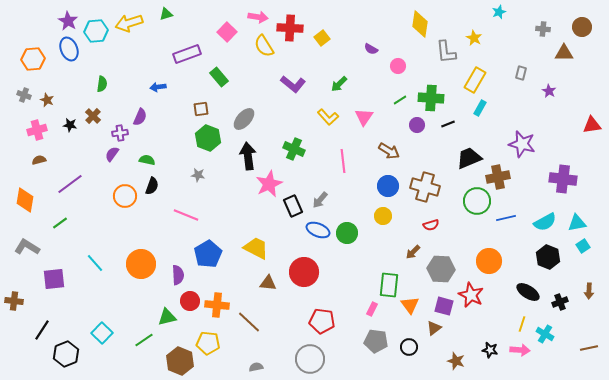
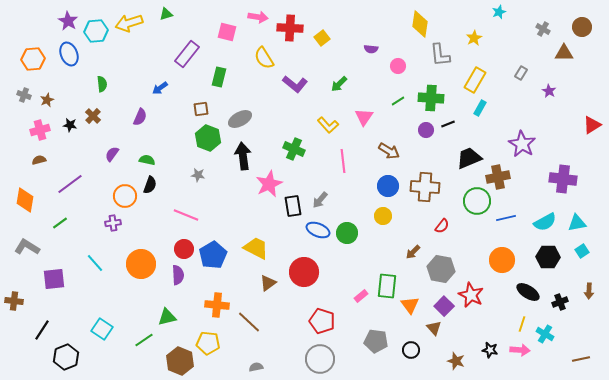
gray cross at (543, 29): rotated 24 degrees clockwise
pink square at (227, 32): rotated 30 degrees counterclockwise
yellow star at (474, 38): rotated 14 degrees clockwise
yellow semicircle at (264, 46): moved 12 px down
blue ellipse at (69, 49): moved 5 px down
purple semicircle at (371, 49): rotated 24 degrees counterclockwise
gray L-shape at (446, 52): moved 6 px left, 3 px down
purple rectangle at (187, 54): rotated 32 degrees counterclockwise
gray rectangle at (521, 73): rotated 16 degrees clockwise
green rectangle at (219, 77): rotated 54 degrees clockwise
green semicircle at (102, 84): rotated 14 degrees counterclockwise
purple L-shape at (293, 84): moved 2 px right
blue arrow at (158, 87): moved 2 px right, 1 px down; rotated 28 degrees counterclockwise
brown star at (47, 100): rotated 24 degrees clockwise
green line at (400, 100): moved 2 px left, 1 px down
yellow L-shape at (328, 117): moved 8 px down
gray ellipse at (244, 119): moved 4 px left; rotated 20 degrees clockwise
purple circle at (417, 125): moved 9 px right, 5 px down
red triangle at (592, 125): rotated 24 degrees counterclockwise
pink cross at (37, 130): moved 3 px right
purple cross at (120, 133): moved 7 px left, 90 px down
purple star at (522, 144): rotated 16 degrees clockwise
black arrow at (248, 156): moved 5 px left
black semicircle at (152, 186): moved 2 px left, 1 px up
brown cross at (425, 187): rotated 12 degrees counterclockwise
black rectangle at (293, 206): rotated 15 degrees clockwise
red semicircle at (431, 225): moved 11 px right, 1 px down; rotated 35 degrees counterclockwise
cyan square at (583, 246): moved 1 px left, 5 px down
blue pentagon at (208, 254): moved 5 px right, 1 px down
black hexagon at (548, 257): rotated 20 degrees counterclockwise
orange circle at (489, 261): moved 13 px right, 1 px up
gray hexagon at (441, 269): rotated 8 degrees clockwise
brown triangle at (268, 283): rotated 42 degrees counterclockwise
green rectangle at (389, 285): moved 2 px left, 1 px down
red circle at (190, 301): moved 6 px left, 52 px up
purple square at (444, 306): rotated 30 degrees clockwise
pink rectangle at (372, 309): moved 11 px left, 13 px up; rotated 24 degrees clockwise
red pentagon at (322, 321): rotated 10 degrees clockwise
brown triangle at (434, 328): rotated 35 degrees counterclockwise
cyan square at (102, 333): moved 4 px up; rotated 10 degrees counterclockwise
black circle at (409, 347): moved 2 px right, 3 px down
brown line at (589, 348): moved 8 px left, 11 px down
black hexagon at (66, 354): moved 3 px down
gray circle at (310, 359): moved 10 px right
